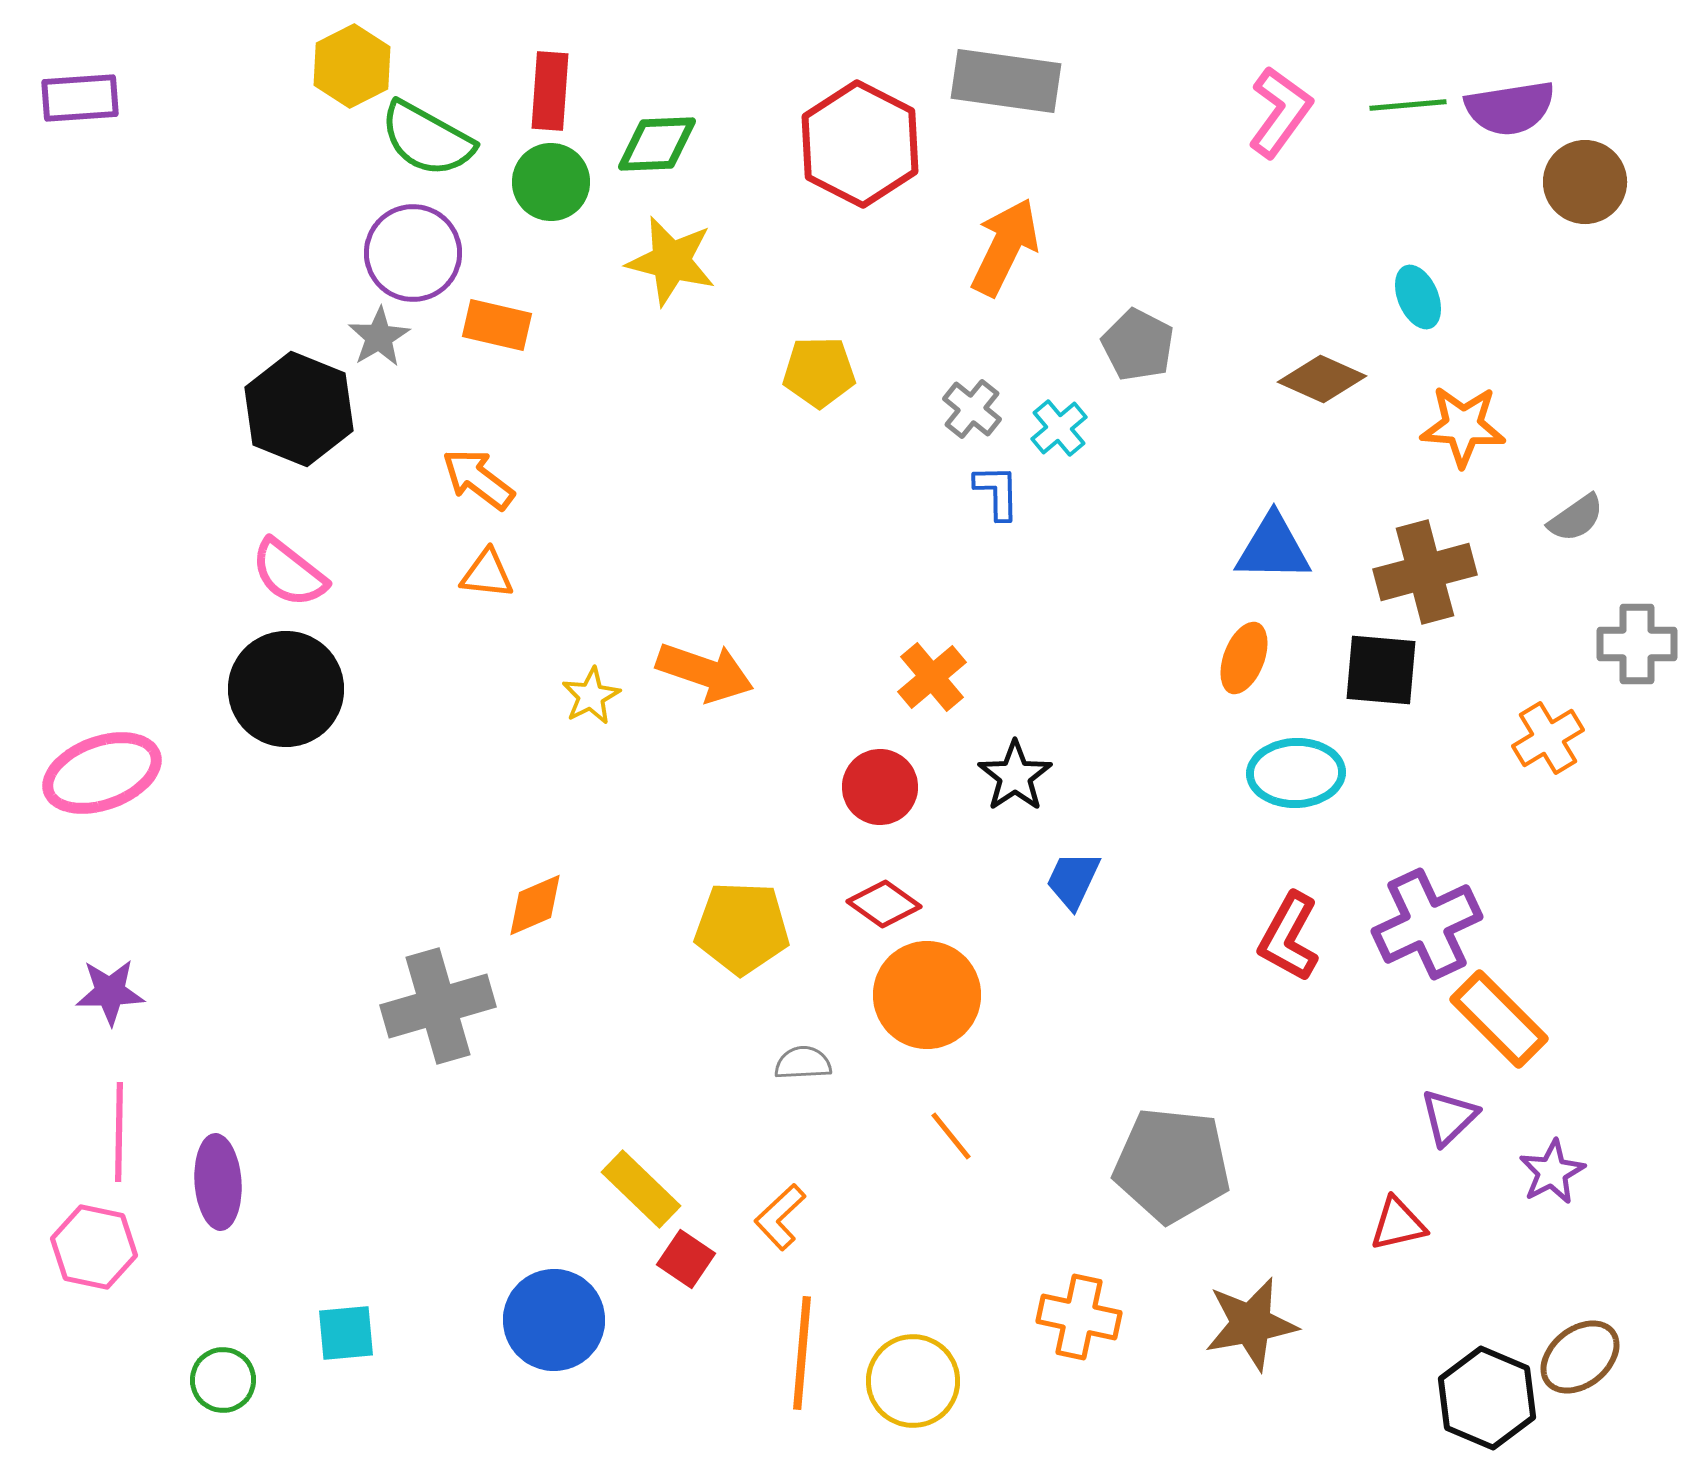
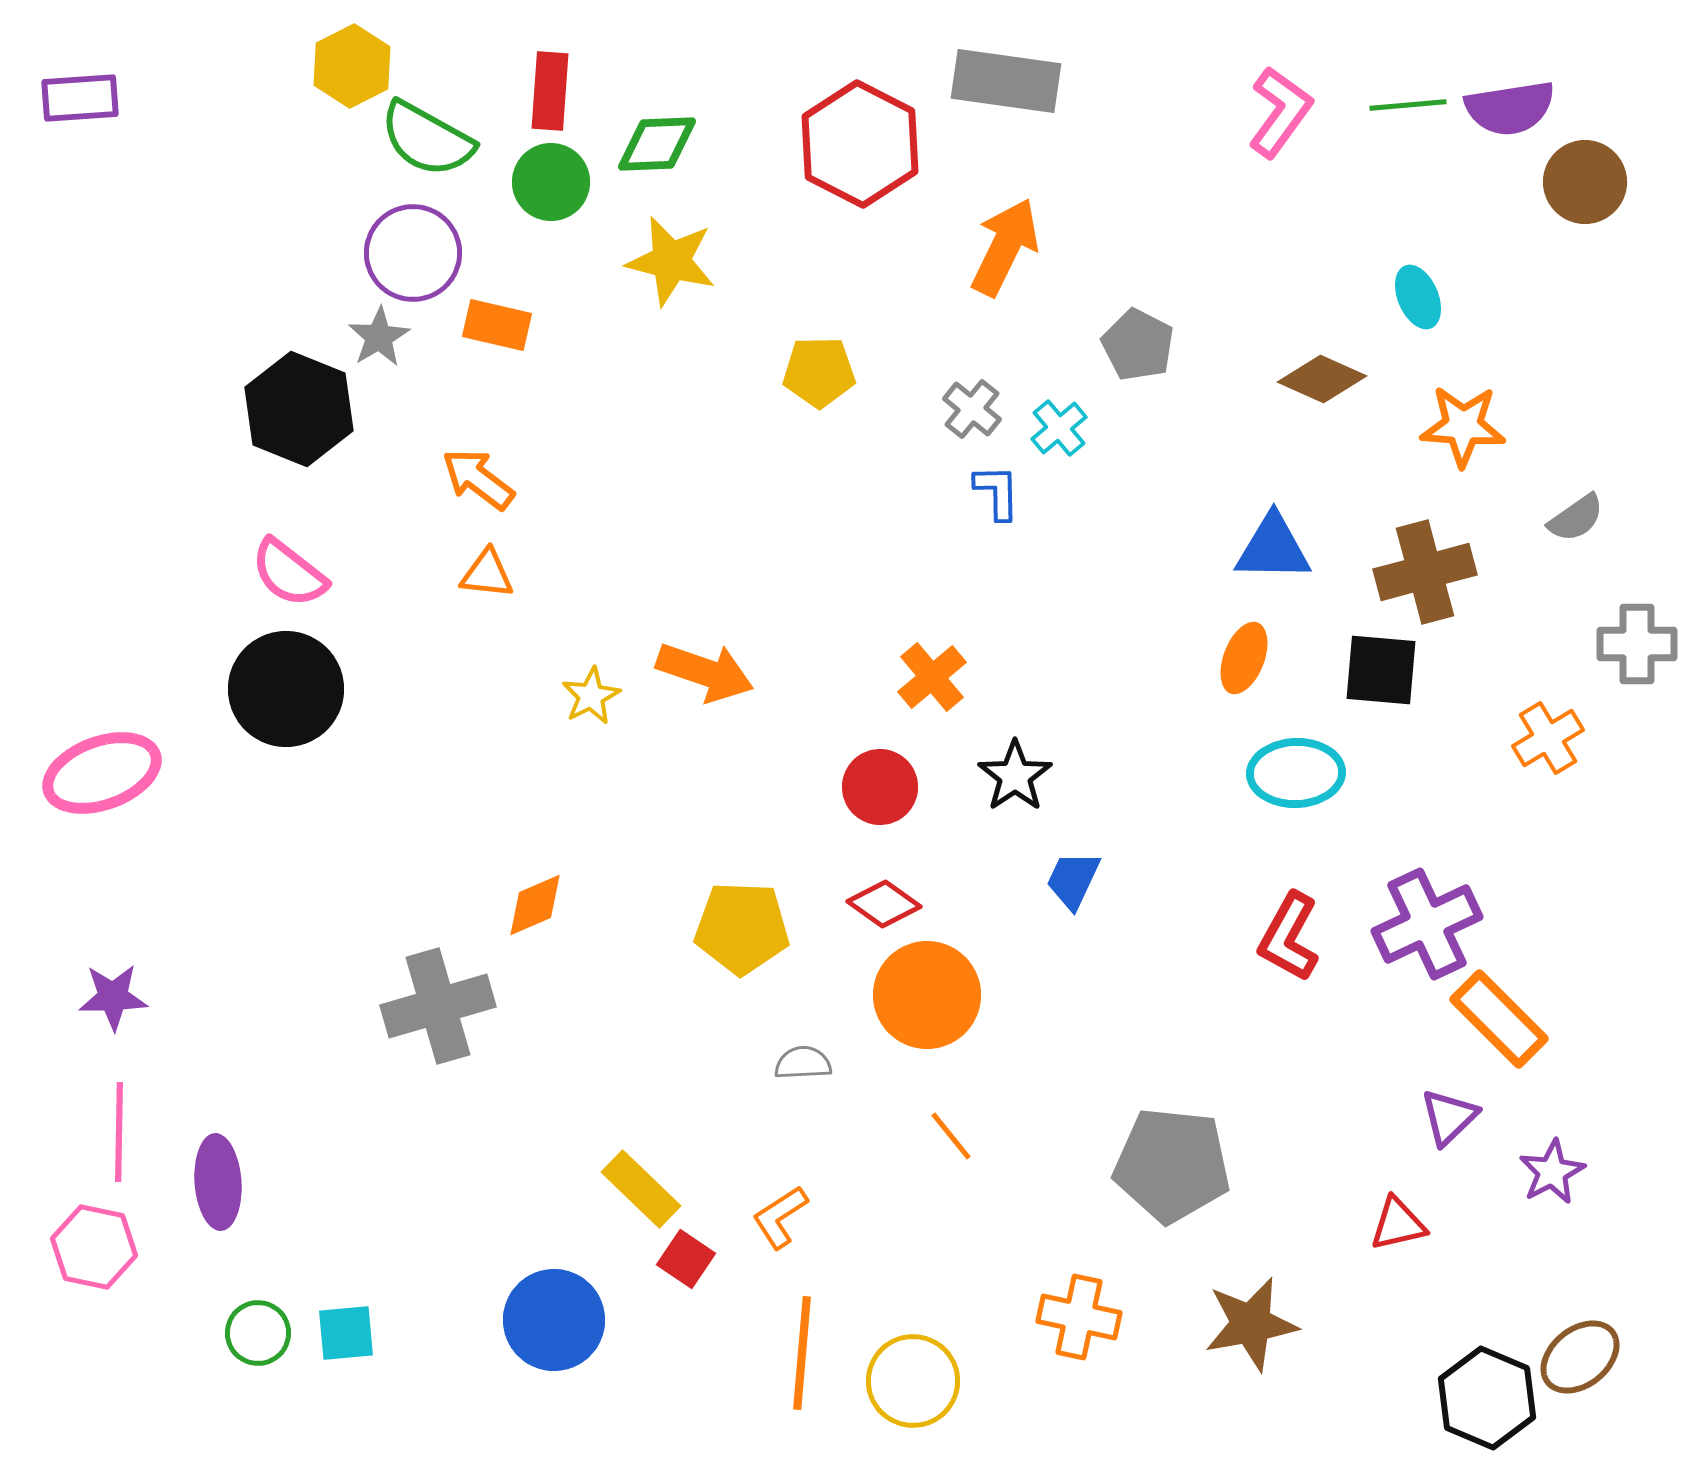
purple star at (110, 992): moved 3 px right, 5 px down
orange L-shape at (780, 1217): rotated 10 degrees clockwise
green circle at (223, 1380): moved 35 px right, 47 px up
